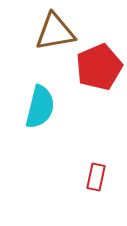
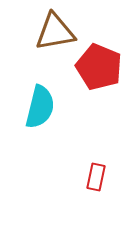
red pentagon: rotated 27 degrees counterclockwise
